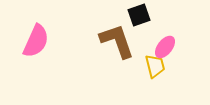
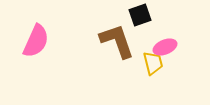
black square: moved 1 px right
pink ellipse: rotated 30 degrees clockwise
yellow trapezoid: moved 2 px left, 3 px up
